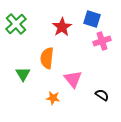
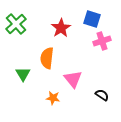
red star: moved 1 px left, 1 px down
